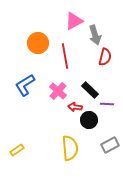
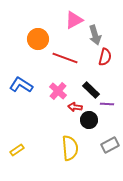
pink triangle: moved 1 px up
orange circle: moved 4 px up
red line: moved 2 px down; rotated 60 degrees counterclockwise
blue L-shape: moved 4 px left; rotated 65 degrees clockwise
black rectangle: moved 1 px right
